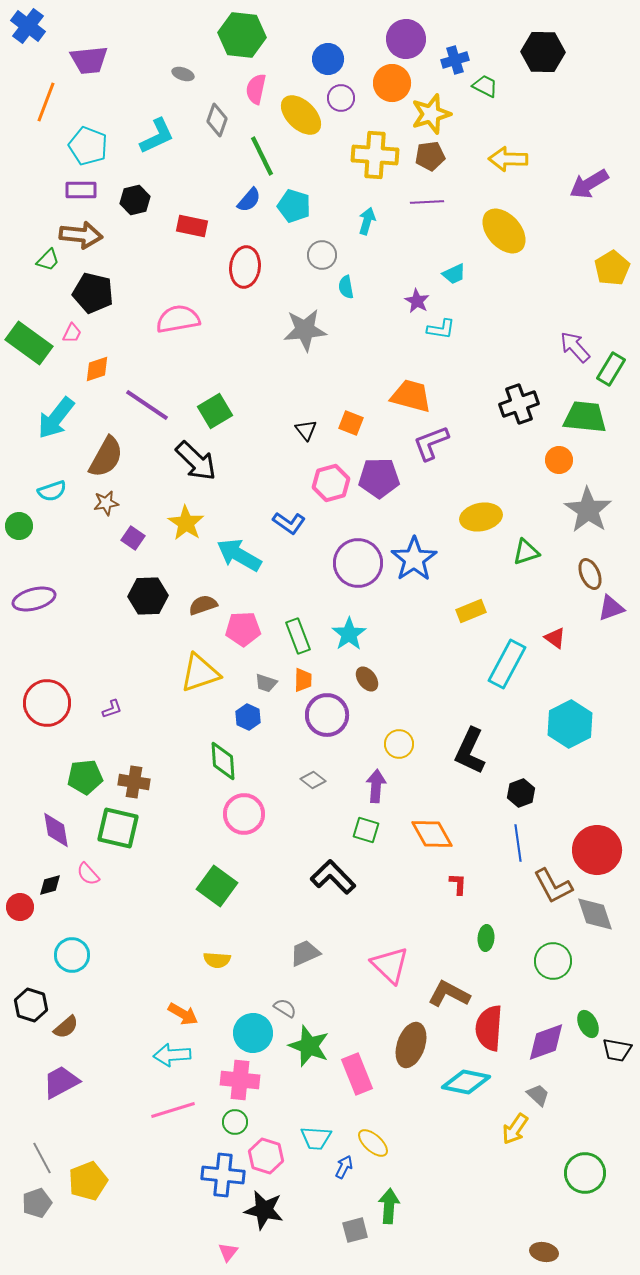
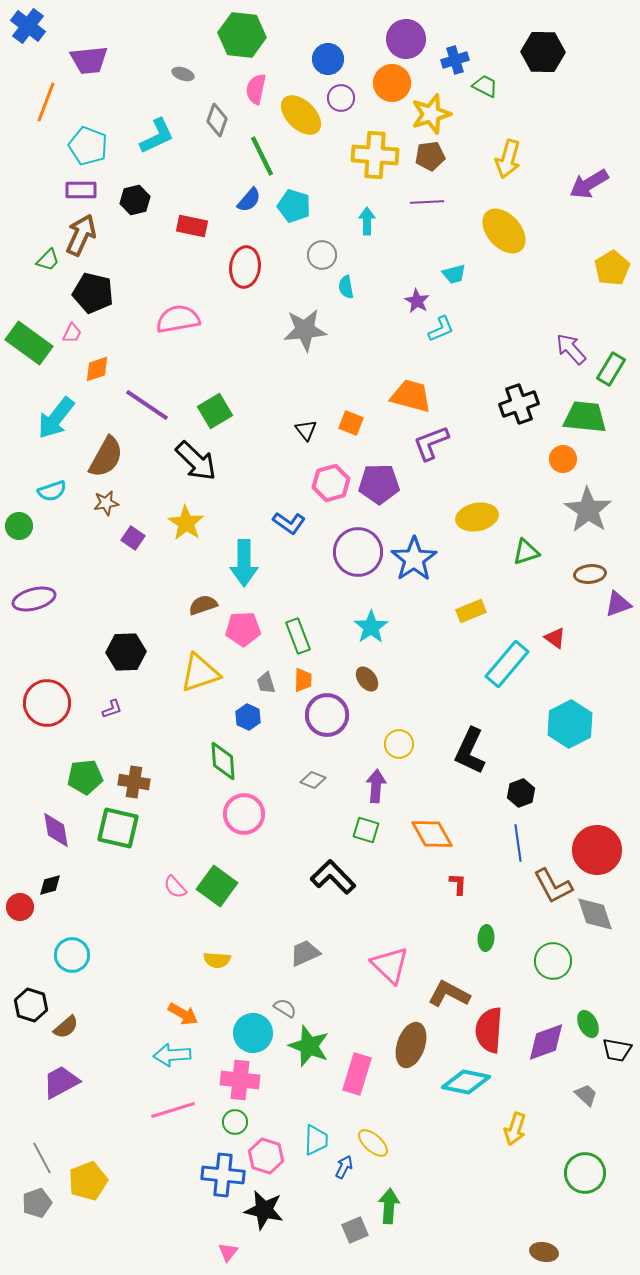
yellow arrow at (508, 159): rotated 75 degrees counterclockwise
cyan arrow at (367, 221): rotated 16 degrees counterclockwise
brown arrow at (81, 235): rotated 72 degrees counterclockwise
cyan trapezoid at (454, 274): rotated 10 degrees clockwise
cyan L-shape at (441, 329): rotated 32 degrees counterclockwise
purple arrow at (575, 347): moved 4 px left, 2 px down
orange circle at (559, 460): moved 4 px right, 1 px up
purple pentagon at (379, 478): moved 6 px down
yellow ellipse at (481, 517): moved 4 px left
cyan arrow at (239, 555): moved 5 px right, 8 px down; rotated 120 degrees counterclockwise
purple circle at (358, 563): moved 11 px up
brown ellipse at (590, 574): rotated 72 degrees counterclockwise
black hexagon at (148, 596): moved 22 px left, 56 px down
purple triangle at (611, 608): moved 7 px right, 4 px up
cyan star at (349, 634): moved 22 px right, 7 px up
cyan rectangle at (507, 664): rotated 12 degrees clockwise
gray trapezoid at (266, 683): rotated 55 degrees clockwise
gray diamond at (313, 780): rotated 15 degrees counterclockwise
pink semicircle at (88, 874): moved 87 px right, 13 px down
red semicircle at (489, 1028): moved 2 px down
pink rectangle at (357, 1074): rotated 39 degrees clockwise
gray trapezoid at (538, 1095): moved 48 px right
yellow arrow at (515, 1129): rotated 16 degrees counterclockwise
cyan trapezoid at (316, 1138): moved 2 px down; rotated 92 degrees counterclockwise
gray square at (355, 1230): rotated 8 degrees counterclockwise
